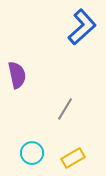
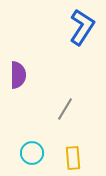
blue L-shape: rotated 15 degrees counterclockwise
purple semicircle: moved 1 px right; rotated 12 degrees clockwise
yellow rectangle: rotated 65 degrees counterclockwise
